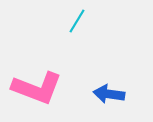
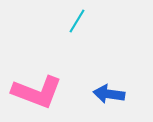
pink L-shape: moved 4 px down
